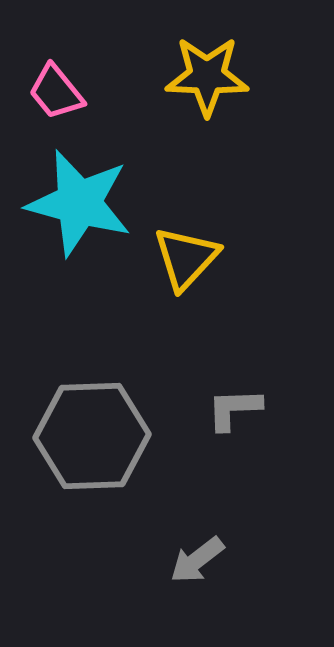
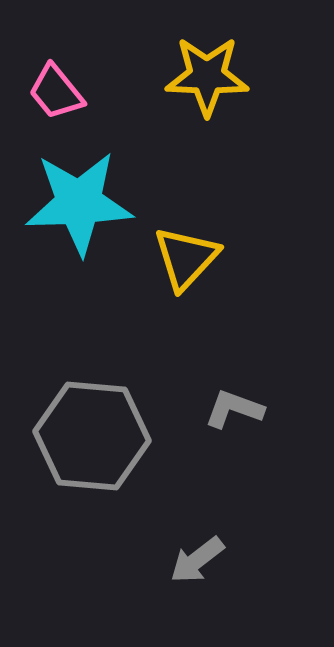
cyan star: rotated 17 degrees counterclockwise
gray L-shape: rotated 22 degrees clockwise
gray hexagon: rotated 7 degrees clockwise
